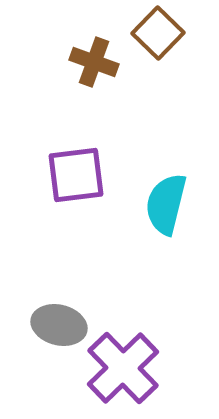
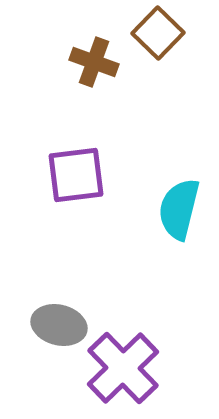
cyan semicircle: moved 13 px right, 5 px down
